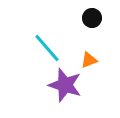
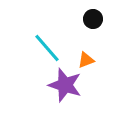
black circle: moved 1 px right, 1 px down
orange triangle: moved 3 px left
